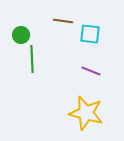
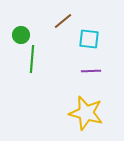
brown line: rotated 48 degrees counterclockwise
cyan square: moved 1 px left, 5 px down
green line: rotated 8 degrees clockwise
purple line: rotated 24 degrees counterclockwise
